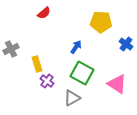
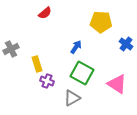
red semicircle: moved 1 px right
purple cross: rotated 16 degrees counterclockwise
